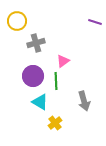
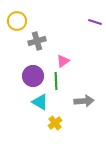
gray cross: moved 1 px right, 2 px up
gray arrow: rotated 78 degrees counterclockwise
